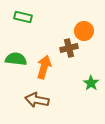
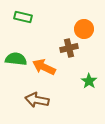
orange circle: moved 2 px up
orange arrow: rotated 80 degrees counterclockwise
green star: moved 2 px left, 2 px up
